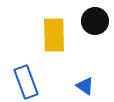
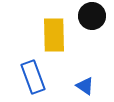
black circle: moved 3 px left, 5 px up
blue rectangle: moved 7 px right, 5 px up
